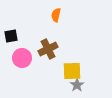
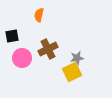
orange semicircle: moved 17 px left
black square: moved 1 px right
yellow square: moved 1 px down; rotated 24 degrees counterclockwise
gray star: moved 27 px up; rotated 24 degrees clockwise
